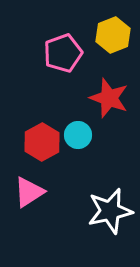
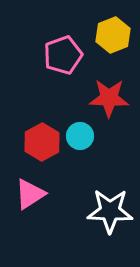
pink pentagon: moved 2 px down
red star: rotated 18 degrees counterclockwise
cyan circle: moved 2 px right, 1 px down
pink triangle: moved 1 px right, 2 px down
white star: rotated 15 degrees clockwise
